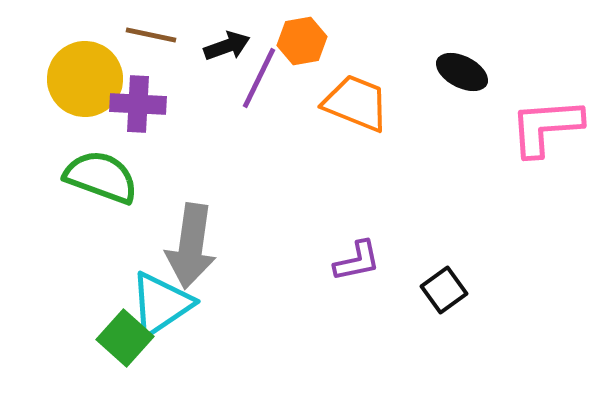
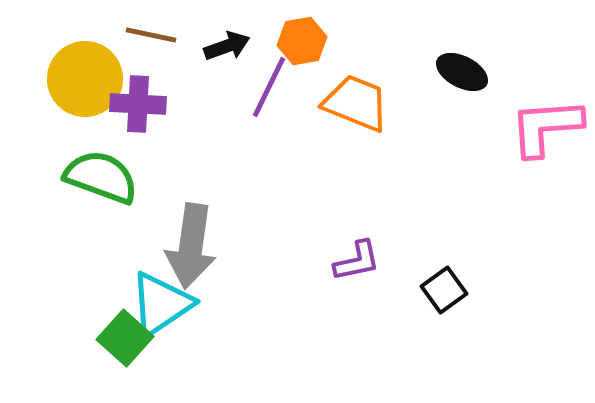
purple line: moved 10 px right, 9 px down
